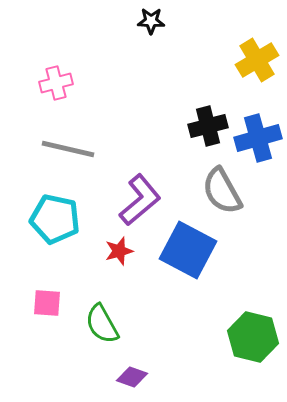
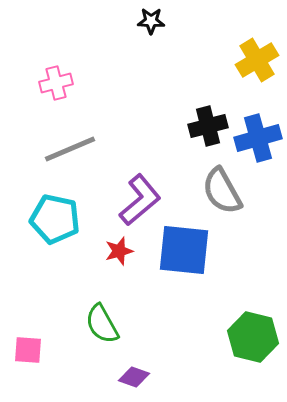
gray line: moved 2 px right; rotated 36 degrees counterclockwise
blue square: moved 4 px left; rotated 22 degrees counterclockwise
pink square: moved 19 px left, 47 px down
purple diamond: moved 2 px right
